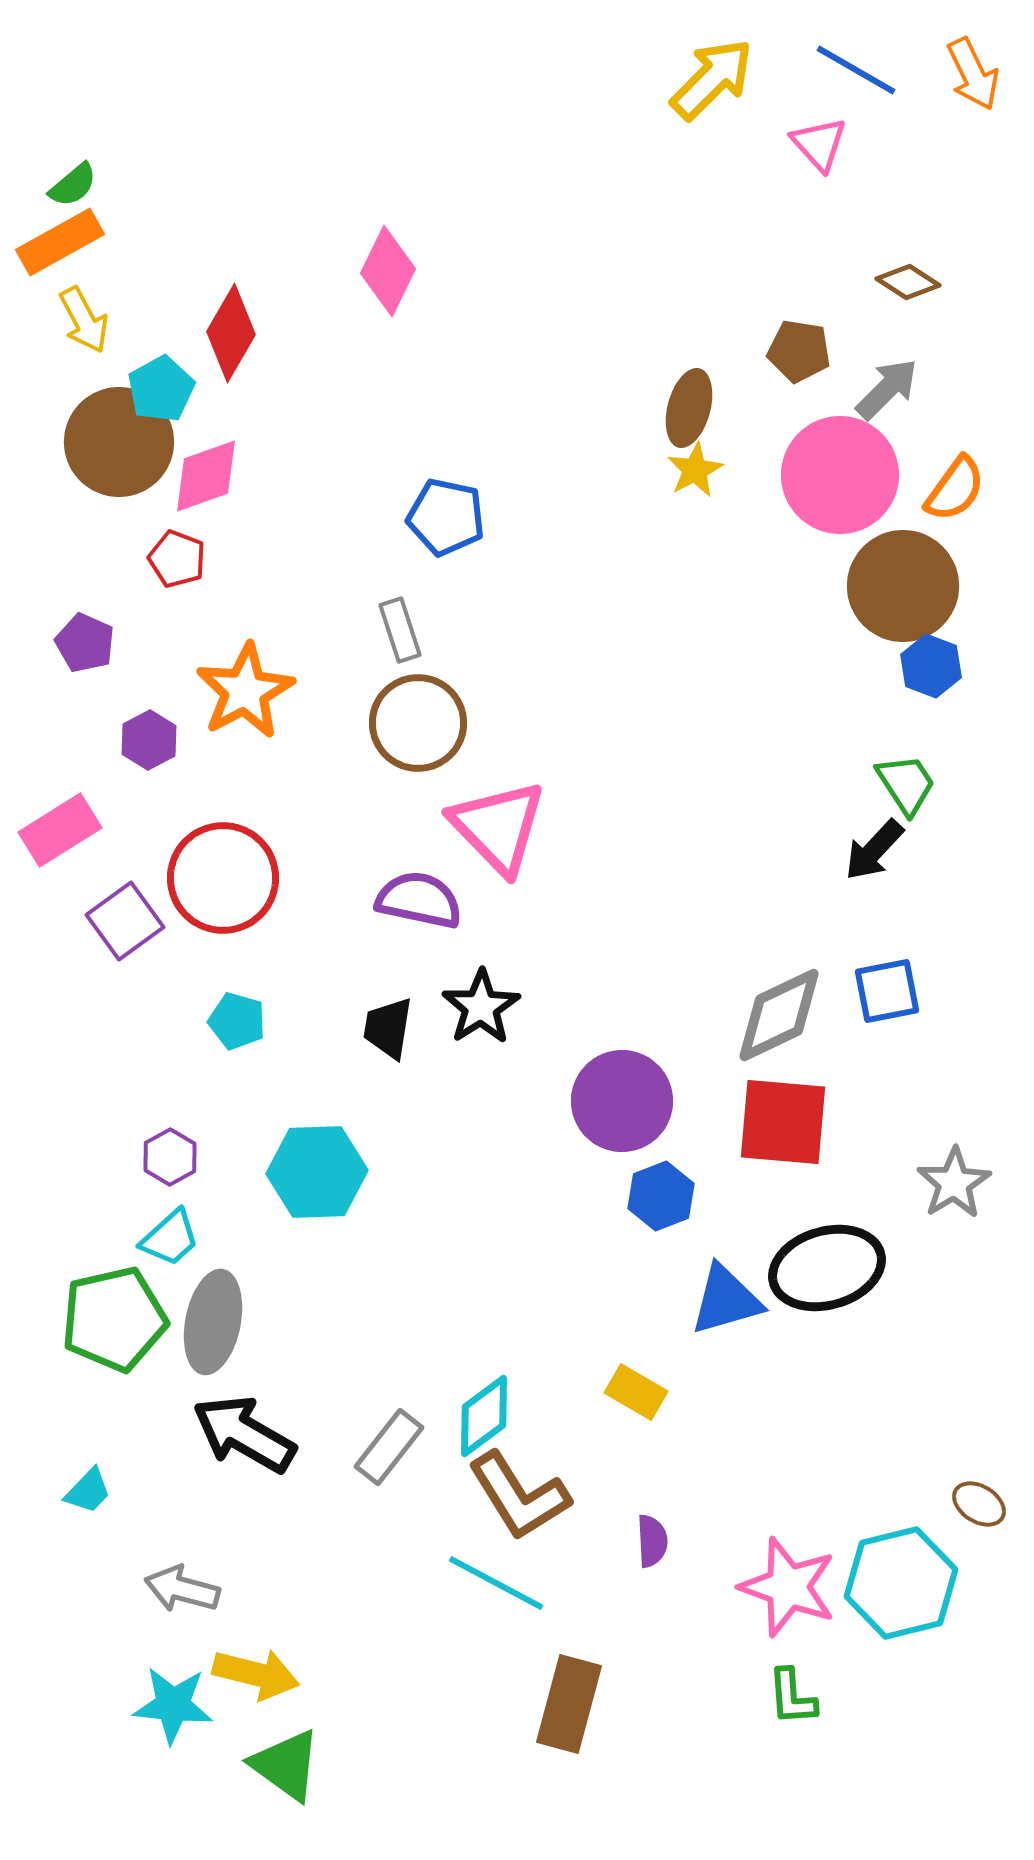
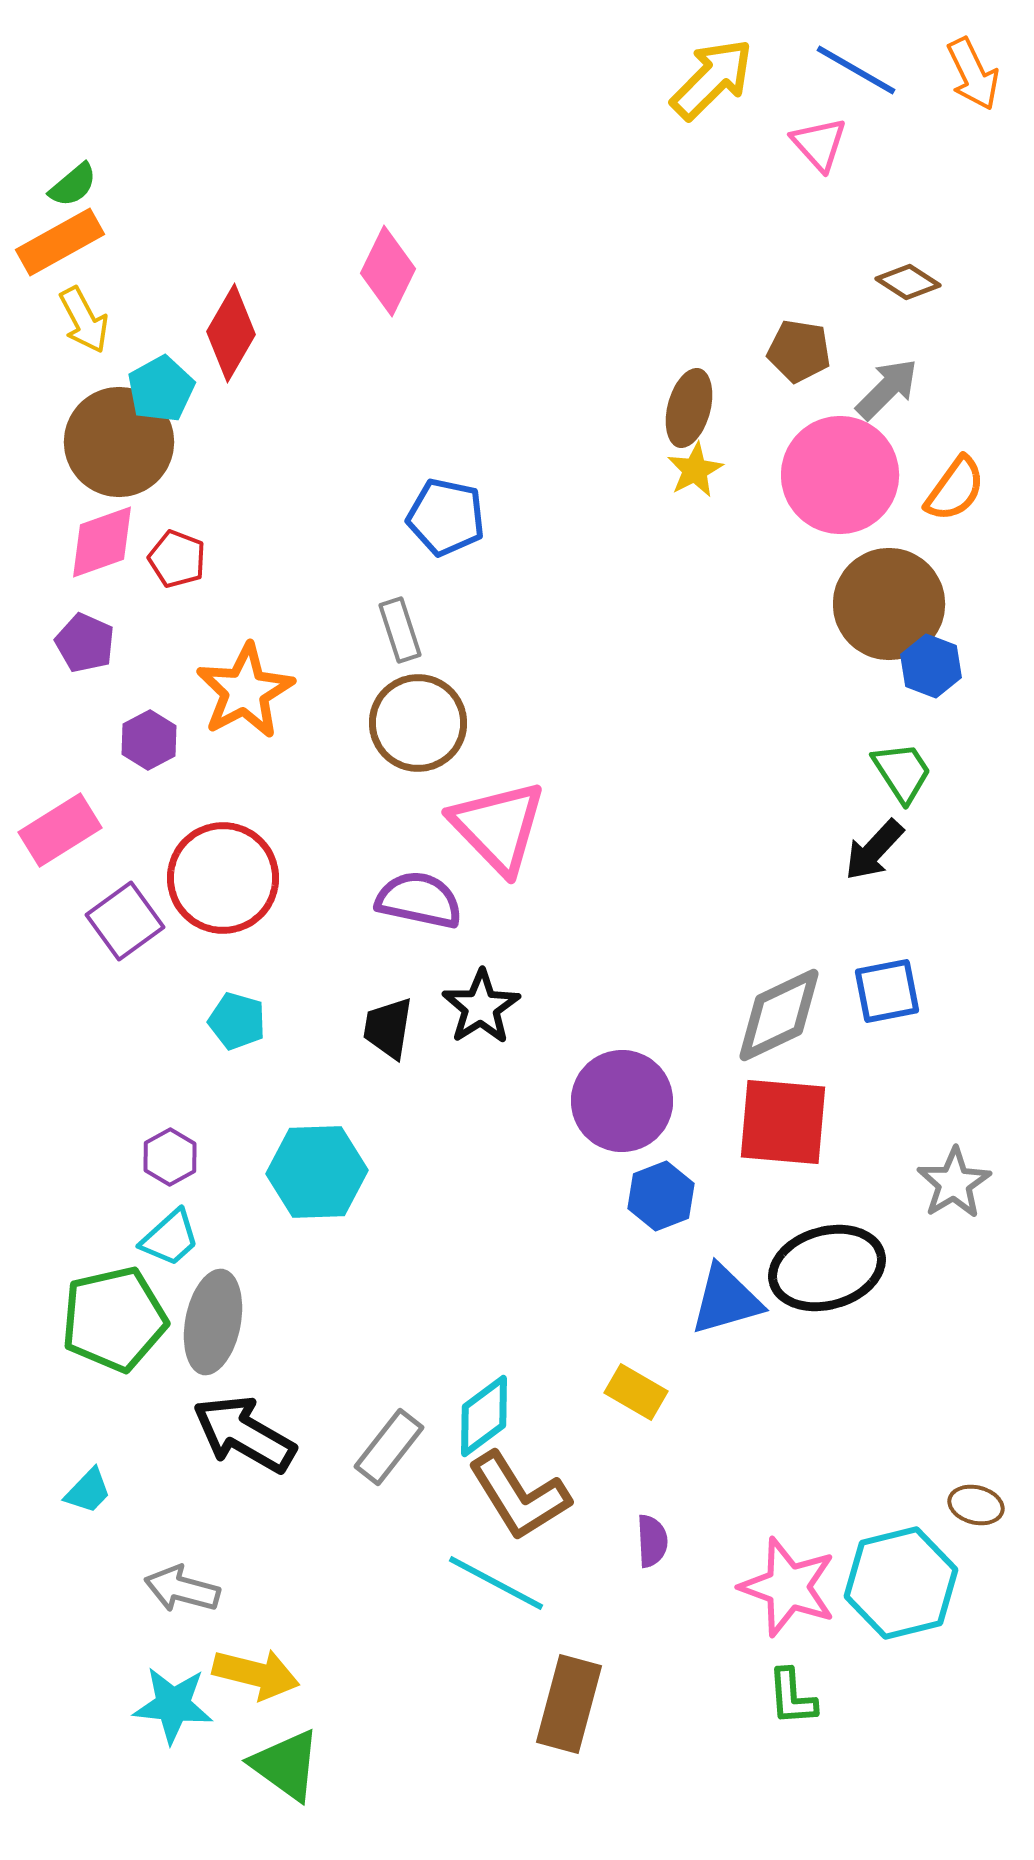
pink diamond at (206, 476): moved 104 px left, 66 px down
brown circle at (903, 586): moved 14 px left, 18 px down
green trapezoid at (906, 784): moved 4 px left, 12 px up
brown ellipse at (979, 1504): moved 3 px left, 1 px down; rotated 18 degrees counterclockwise
